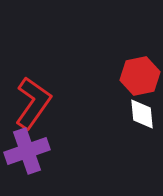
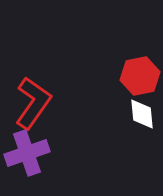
purple cross: moved 2 px down
